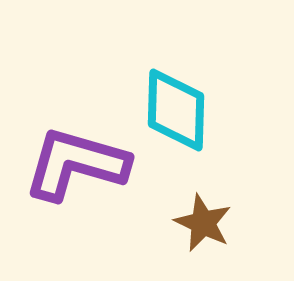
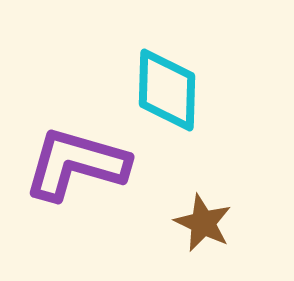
cyan diamond: moved 9 px left, 20 px up
